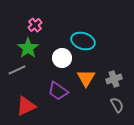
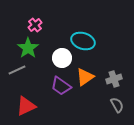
orange triangle: moved 1 px left, 1 px up; rotated 24 degrees clockwise
purple trapezoid: moved 3 px right, 5 px up
